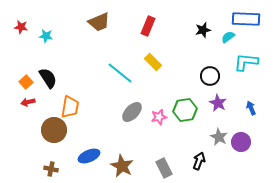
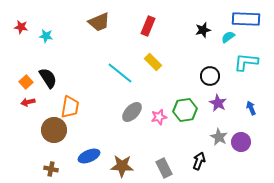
brown star: rotated 25 degrees counterclockwise
